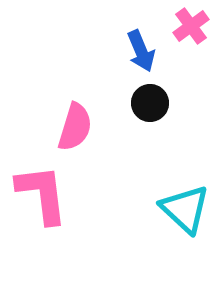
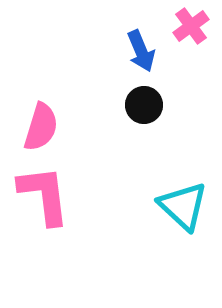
black circle: moved 6 px left, 2 px down
pink semicircle: moved 34 px left
pink L-shape: moved 2 px right, 1 px down
cyan triangle: moved 2 px left, 3 px up
